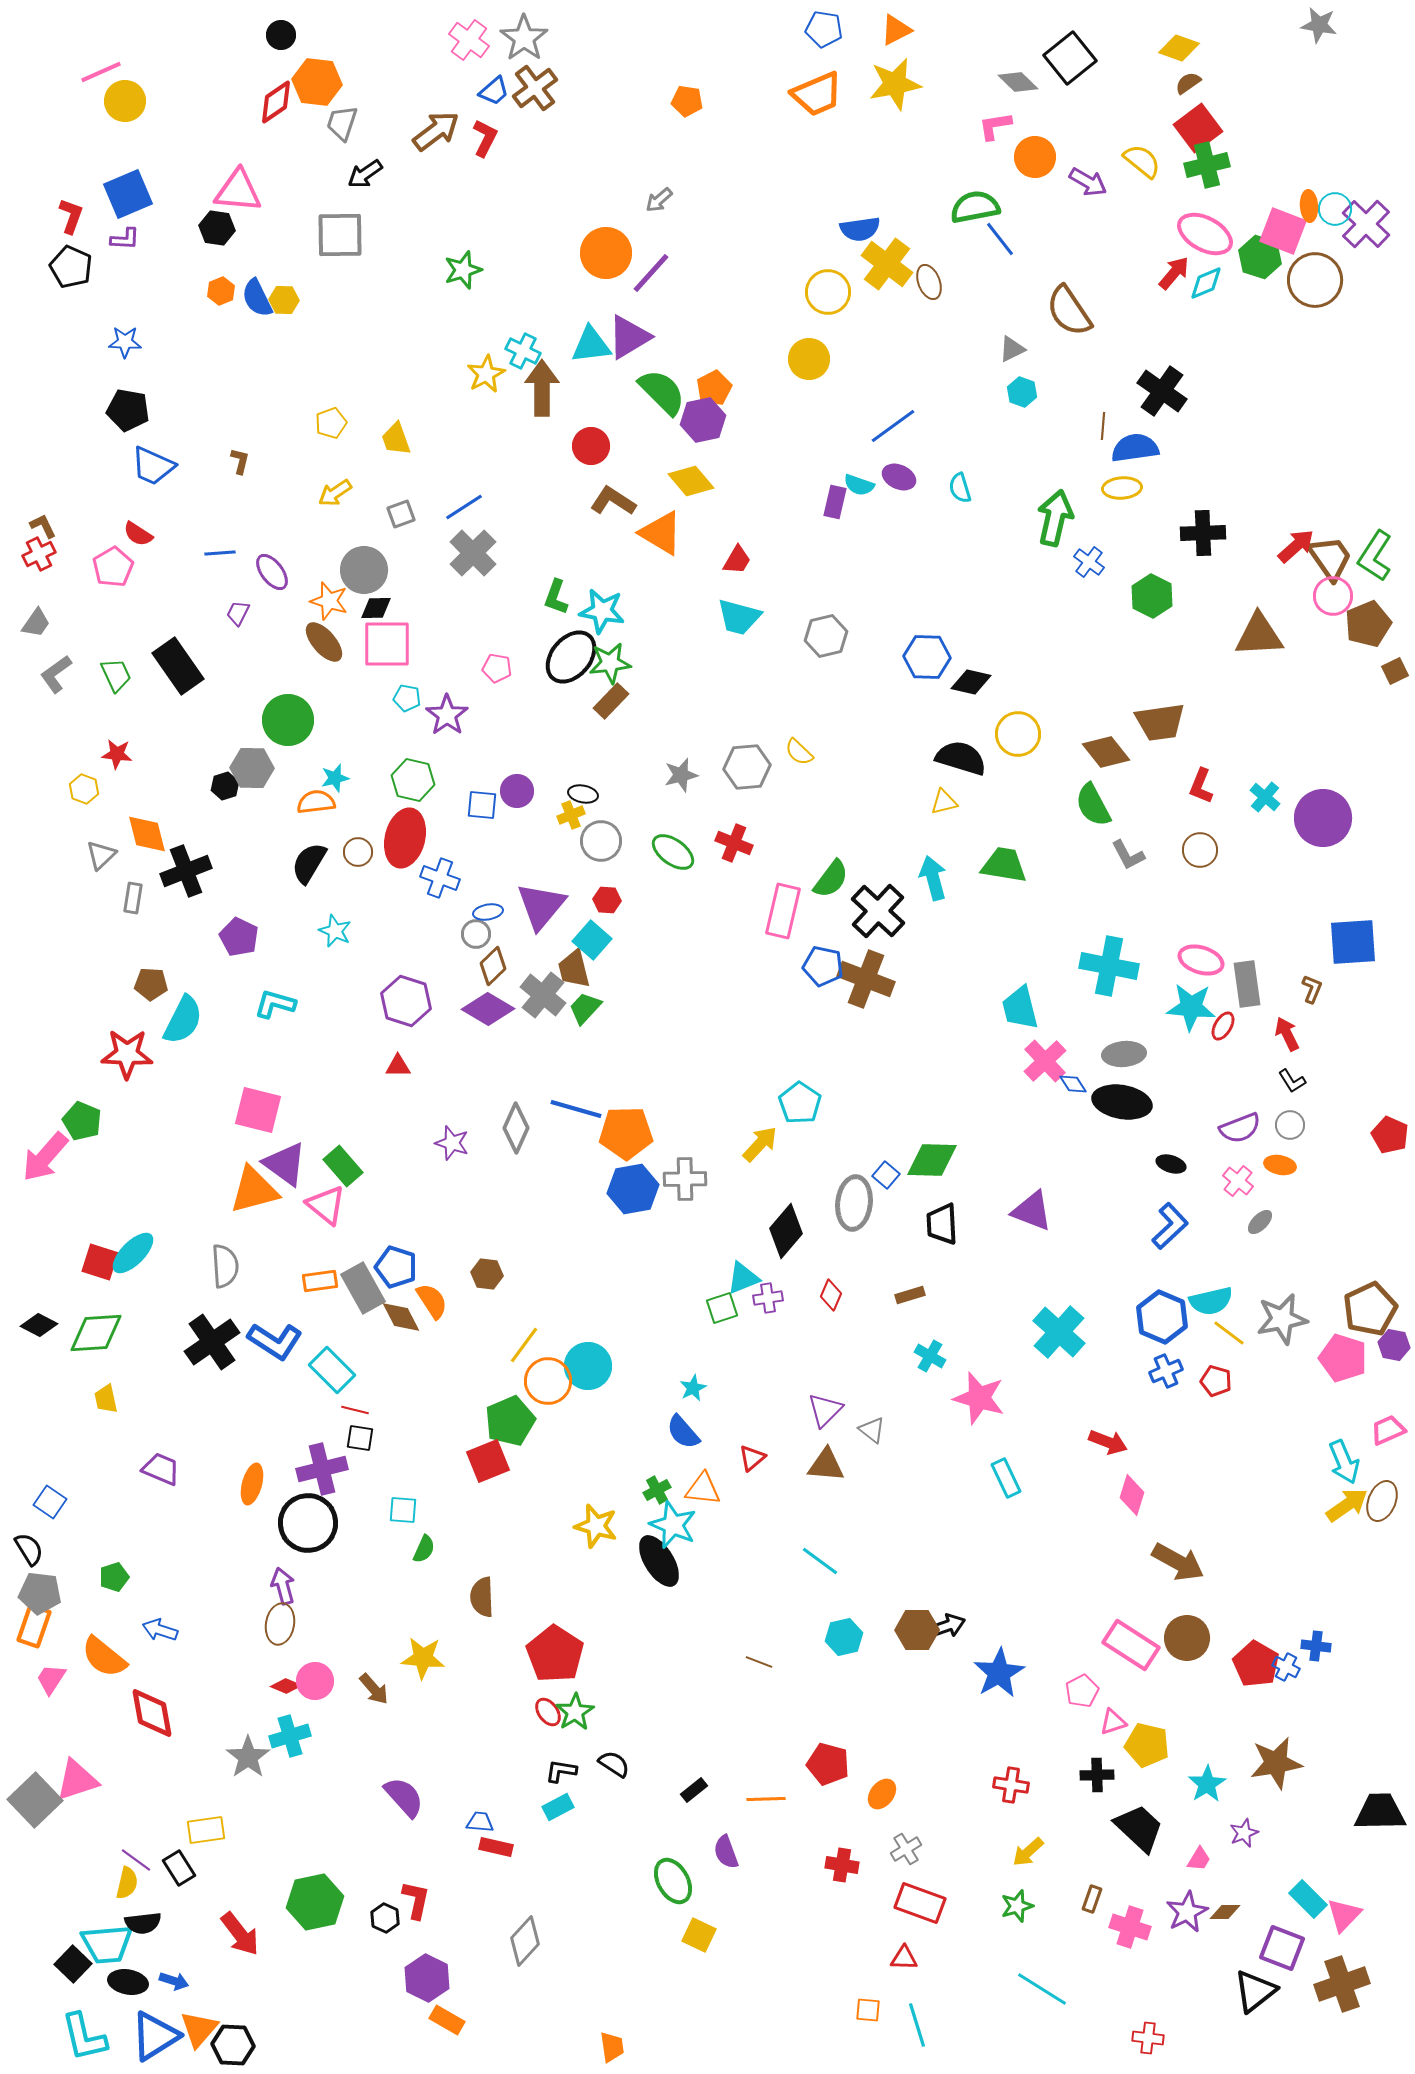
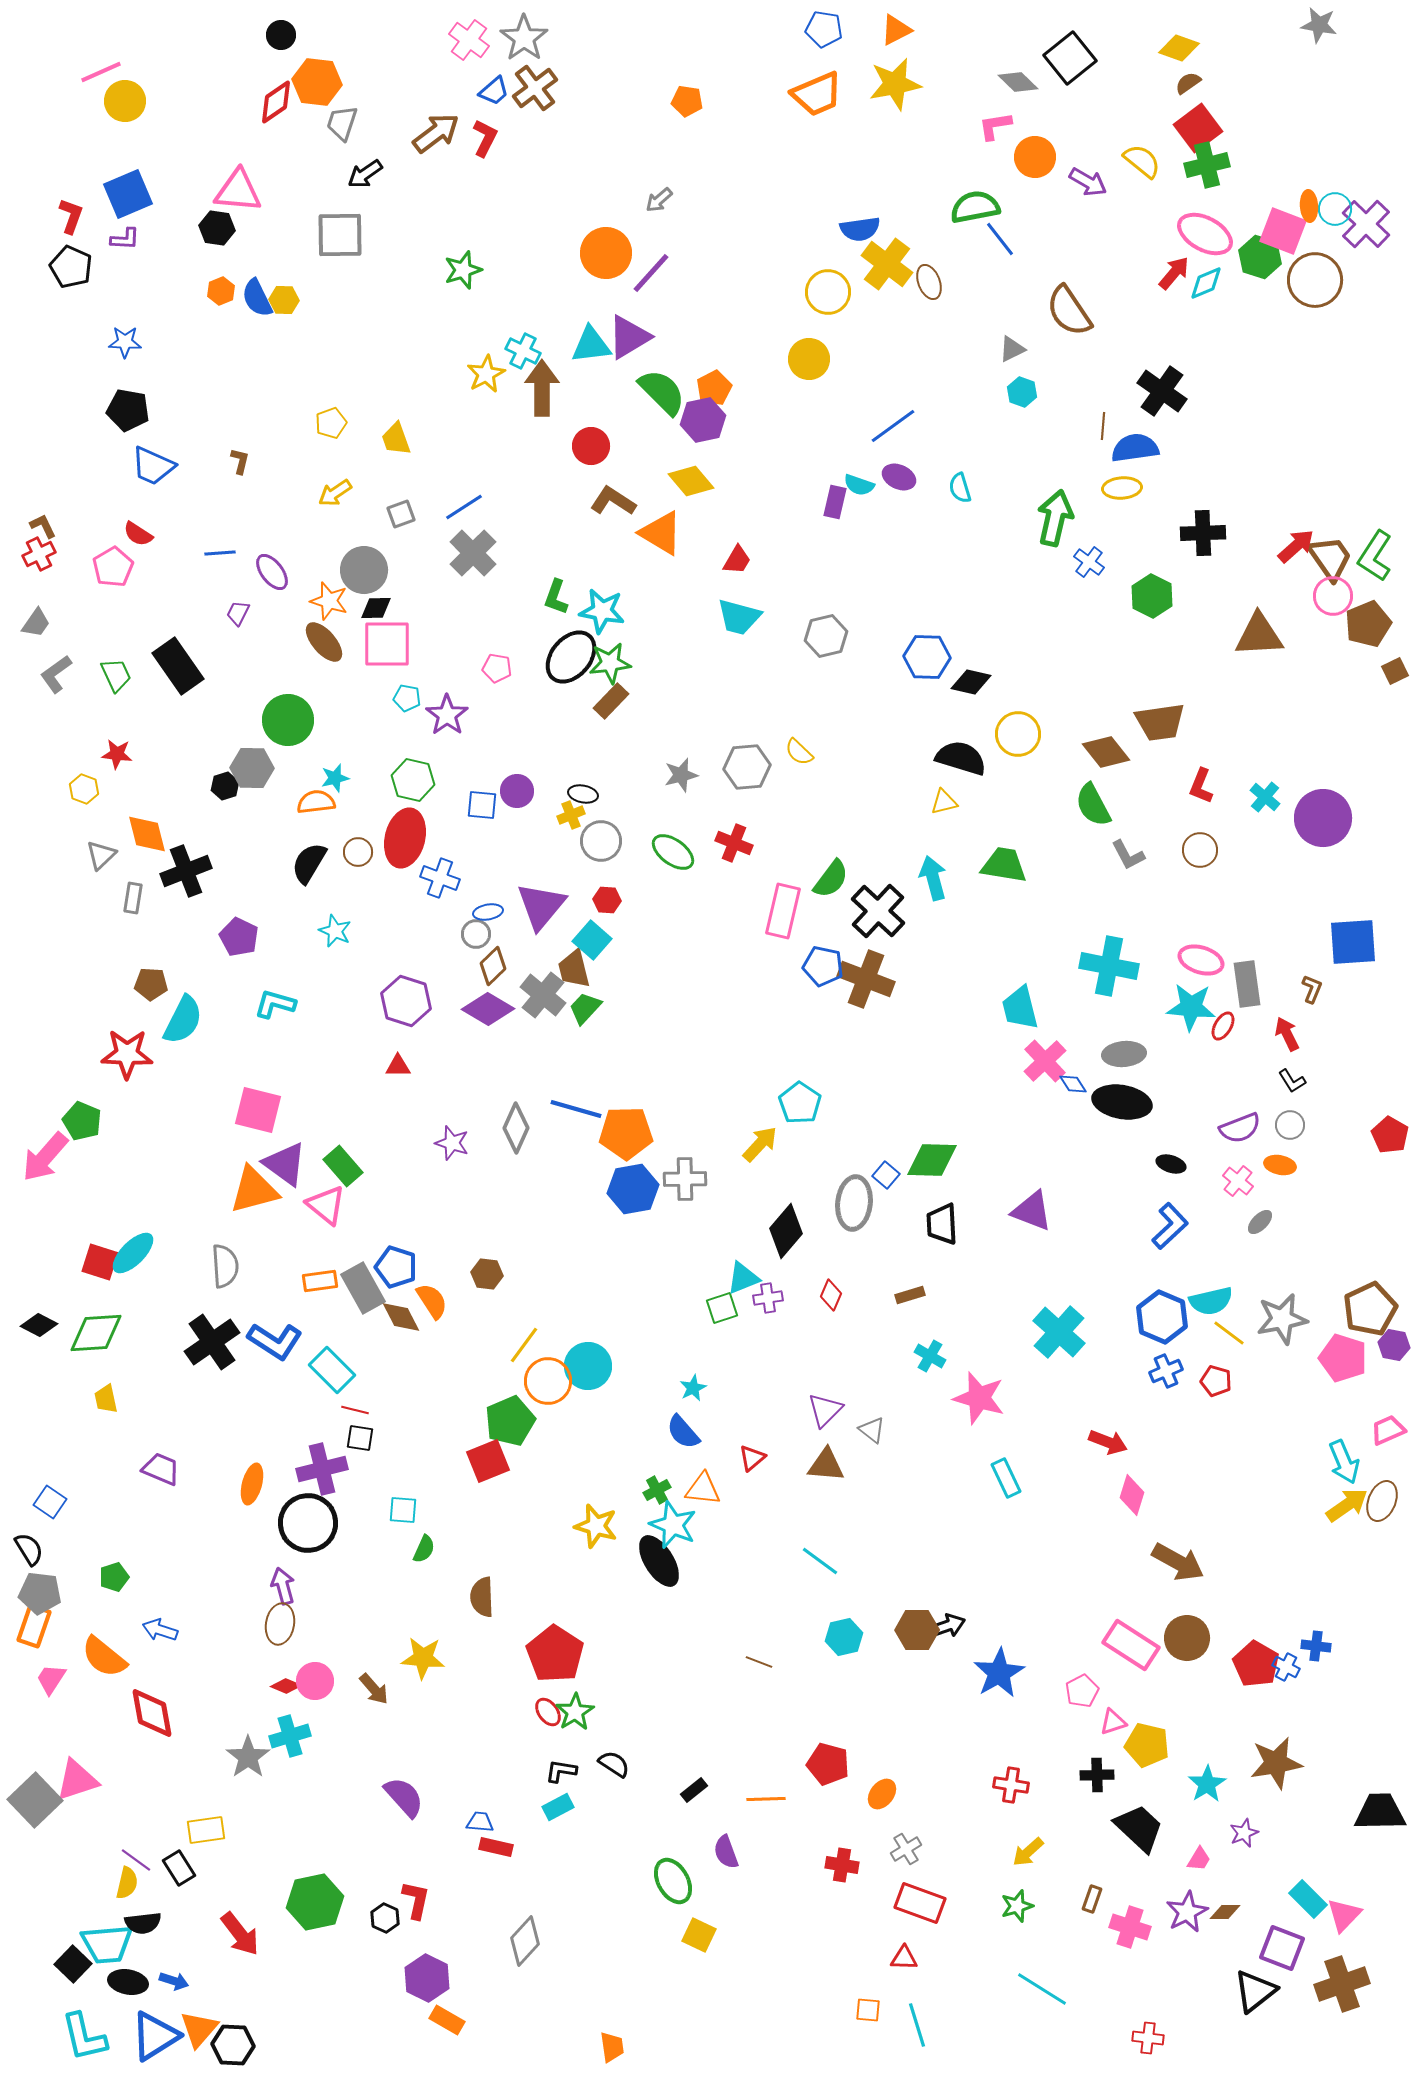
brown arrow at (436, 131): moved 2 px down
red pentagon at (1390, 1135): rotated 6 degrees clockwise
